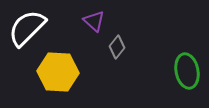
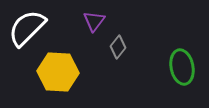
purple triangle: rotated 25 degrees clockwise
gray diamond: moved 1 px right
green ellipse: moved 5 px left, 4 px up
